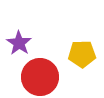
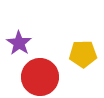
yellow pentagon: moved 1 px right
